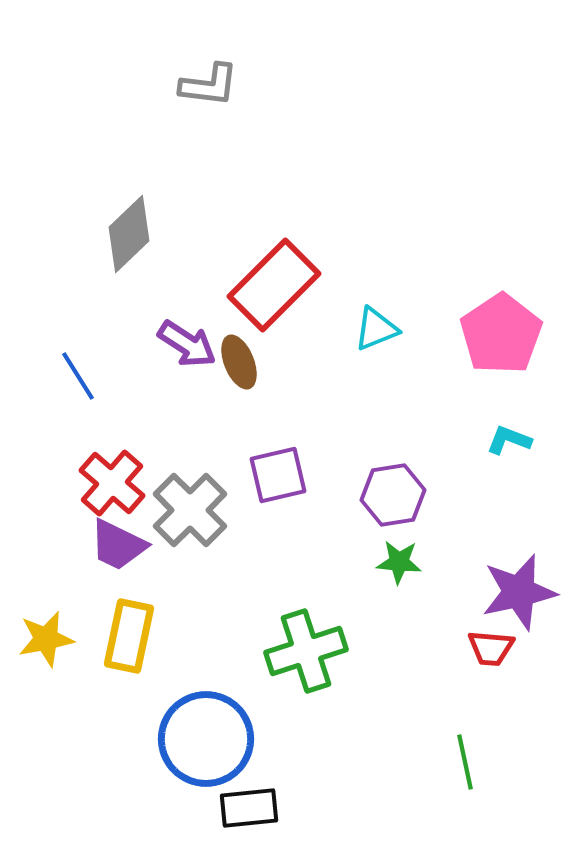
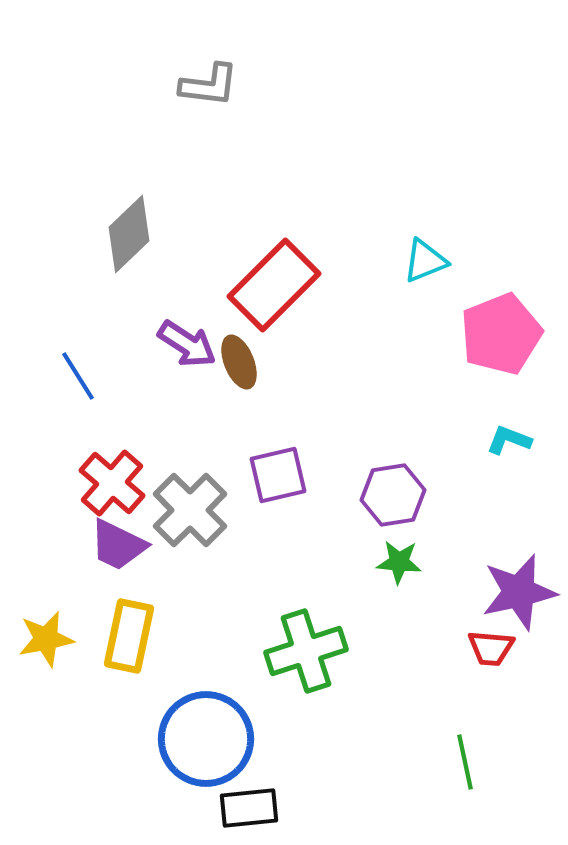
cyan triangle: moved 49 px right, 68 px up
pink pentagon: rotated 12 degrees clockwise
